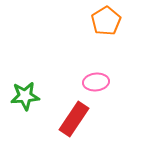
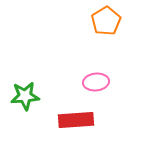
red rectangle: moved 2 px right, 1 px down; rotated 52 degrees clockwise
